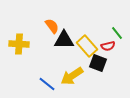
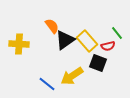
black triangle: moved 1 px right; rotated 35 degrees counterclockwise
yellow rectangle: moved 5 px up
